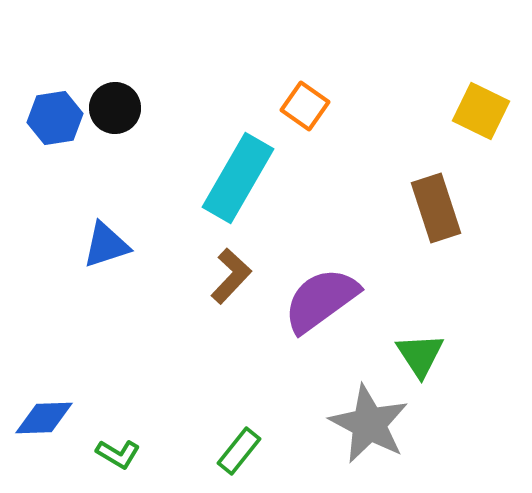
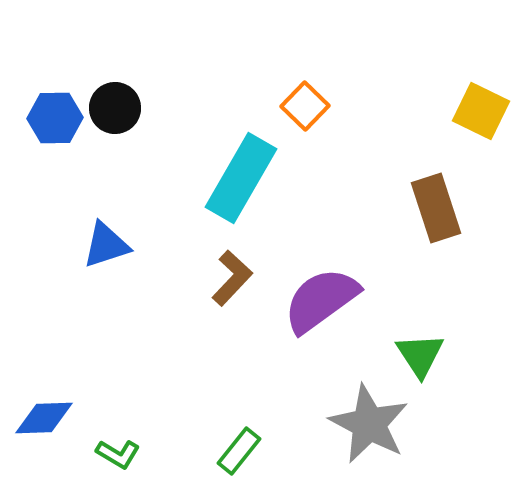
orange square: rotated 9 degrees clockwise
blue hexagon: rotated 8 degrees clockwise
cyan rectangle: moved 3 px right
brown L-shape: moved 1 px right, 2 px down
